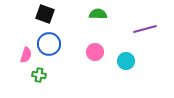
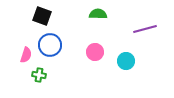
black square: moved 3 px left, 2 px down
blue circle: moved 1 px right, 1 px down
